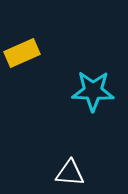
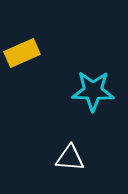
white triangle: moved 15 px up
